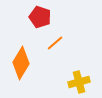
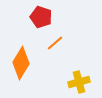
red pentagon: moved 1 px right
